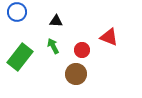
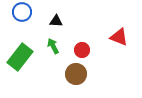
blue circle: moved 5 px right
red triangle: moved 10 px right
